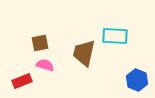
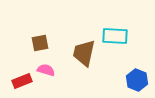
pink semicircle: moved 1 px right, 5 px down
